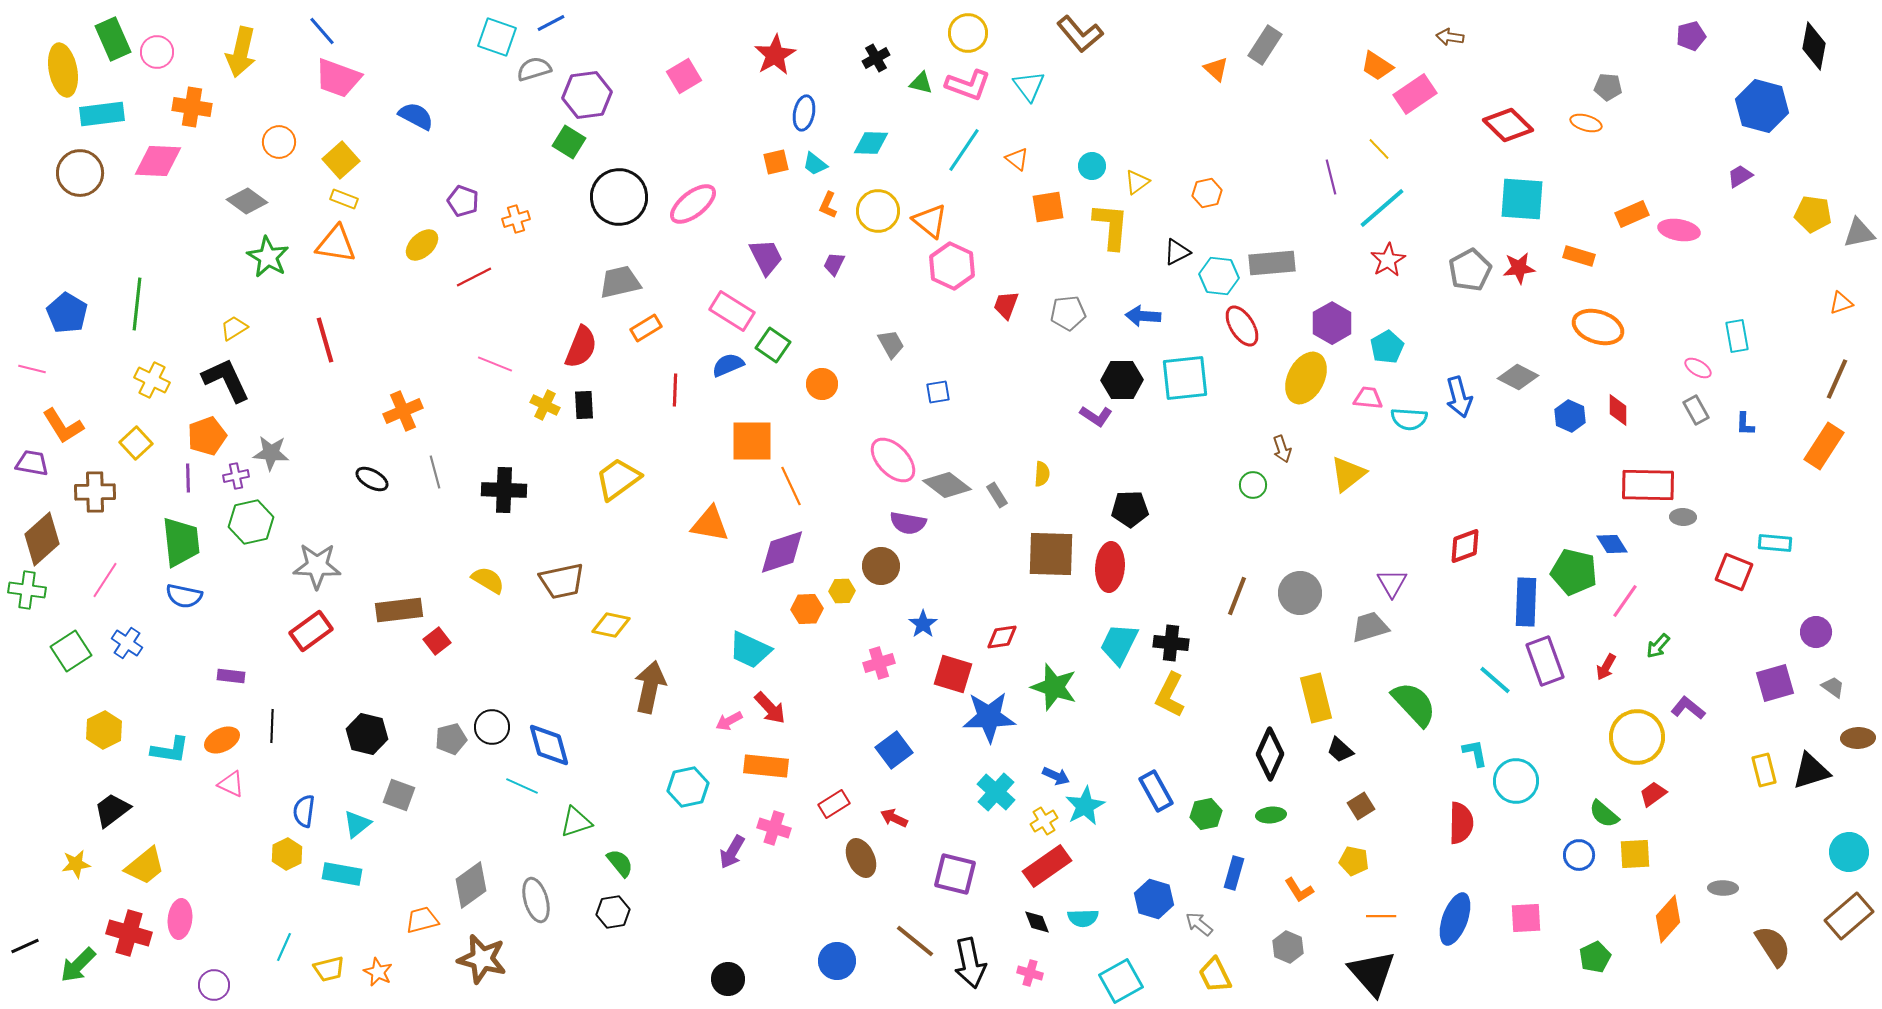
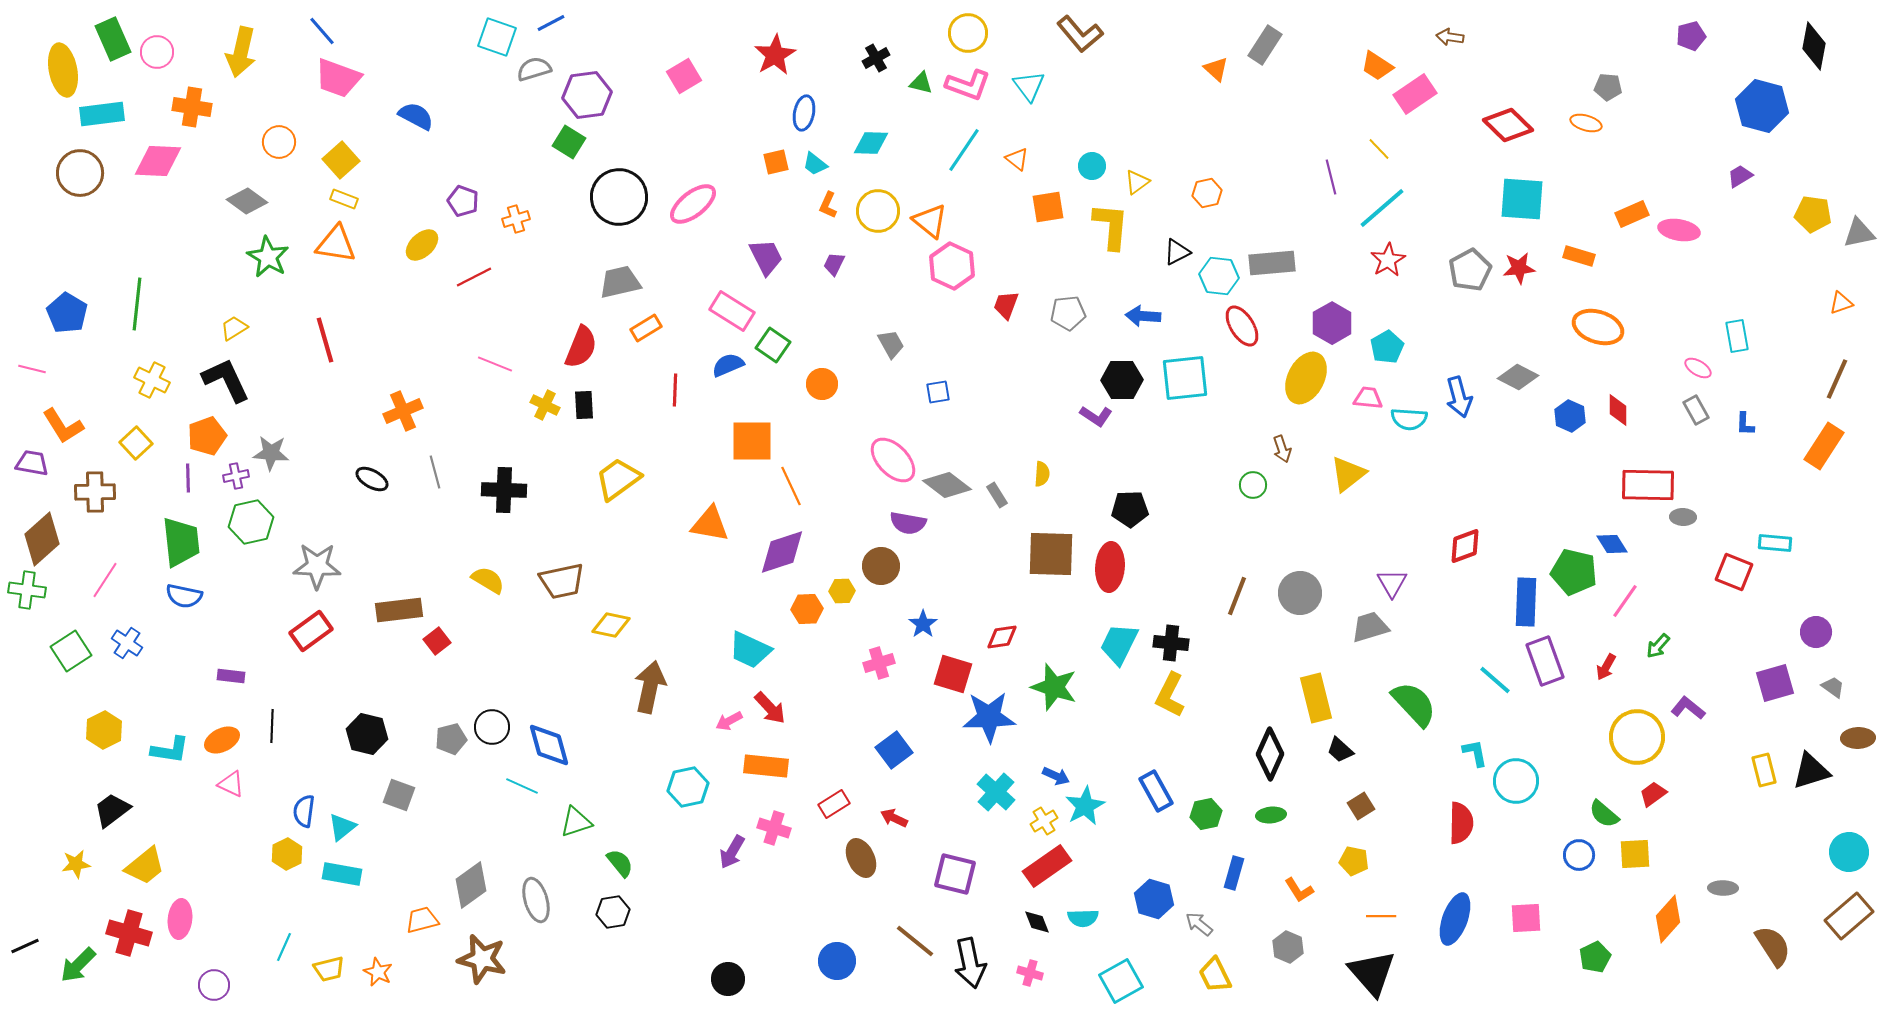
cyan triangle at (357, 824): moved 15 px left, 3 px down
